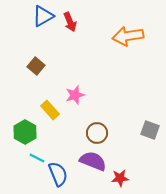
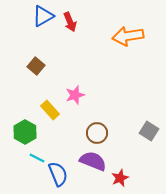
gray square: moved 1 px left, 1 px down; rotated 12 degrees clockwise
red star: rotated 18 degrees counterclockwise
